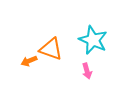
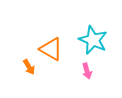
orange triangle: rotated 10 degrees clockwise
orange arrow: moved 6 px down; rotated 98 degrees counterclockwise
